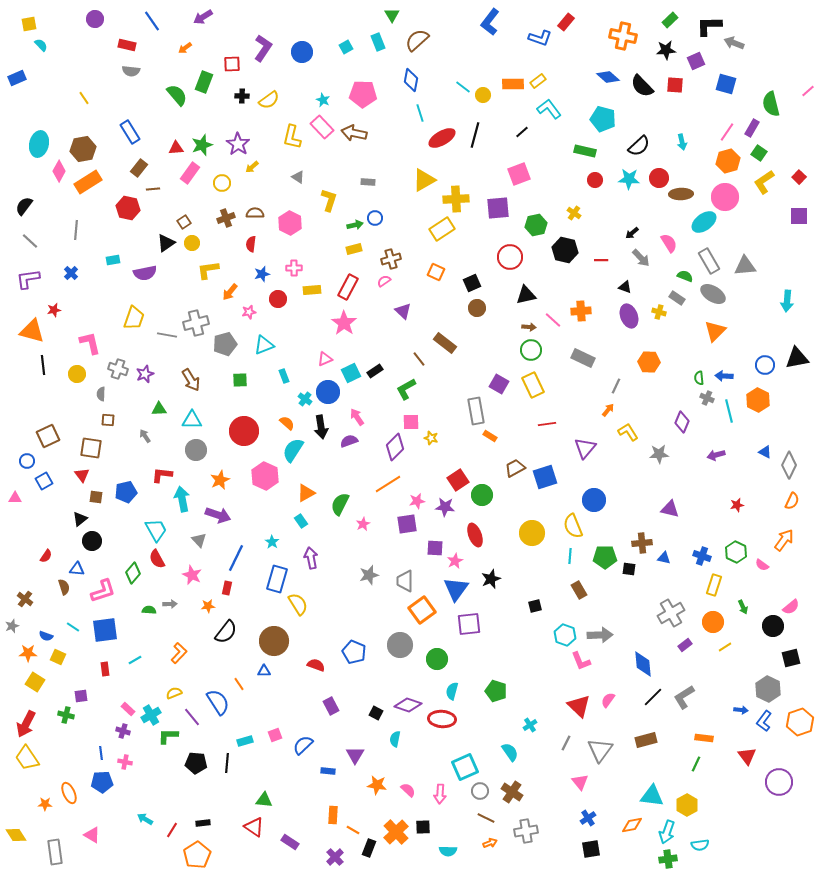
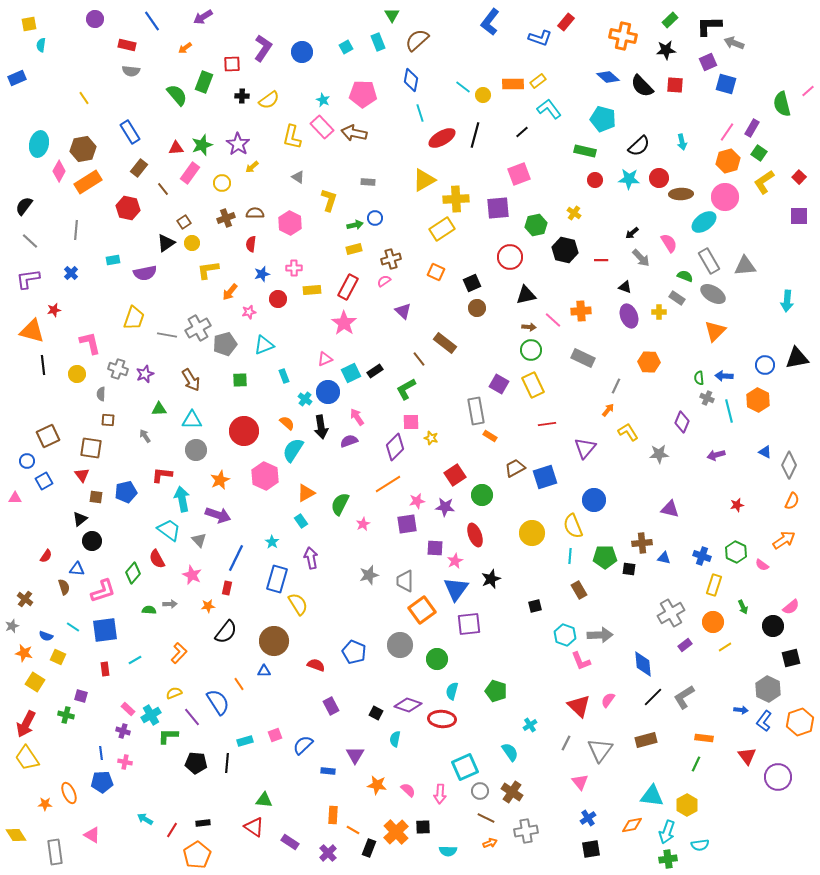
cyan semicircle at (41, 45): rotated 128 degrees counterclockwise
purple square at (696, 61): moved 12 px right, 1 px down
green semicircle at (771, 104): moved 11 px right
brown line at (153, 189): moved 10 px right; rotated 56 degrees clockwise
yellow cross at (659, 312): rotated 16 degrees counterclockwise
gray cross at (196, 323): moved 2 px right, 5 px down; rotated 15 degrees counterclockwise
red square at (458, 480): moved 3 px left, 5 px up
cyan trapezoid at (156, 530): moved 13 px right; rotated 25 degrees counterclockwise
orange arrow at (784, 540): rotated 20 degrees clockwise
orange star at (28, 653): moved 4 px left; rotated 12 degrees clockwise
purple square at (81, 696): rotated 24 degrees clockwise
purple circle at (779, 782): moved 1 px left, 5 px up
purple cross at (335, 857): moved 7 px left, 4 px up
